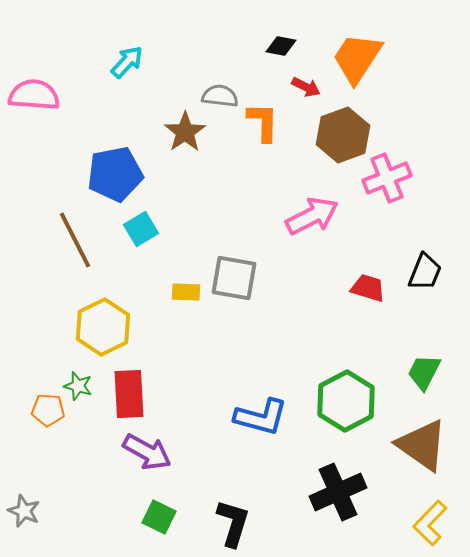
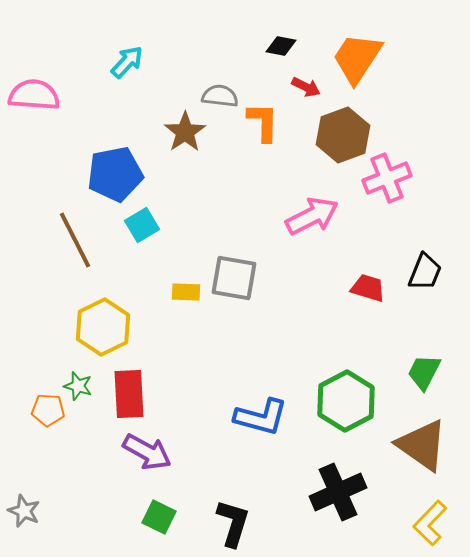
cyan square: moved 1 px right, 4 px up
